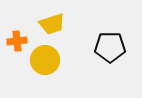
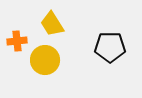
yellow trapezoid: rotated 76 degrees clockwise
